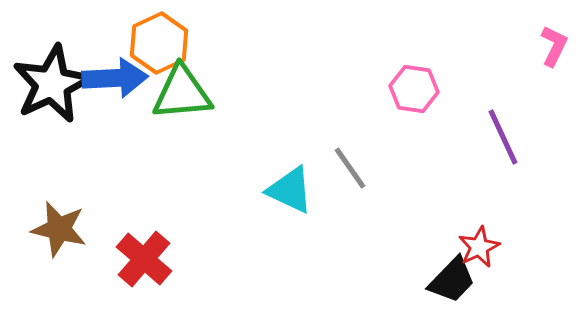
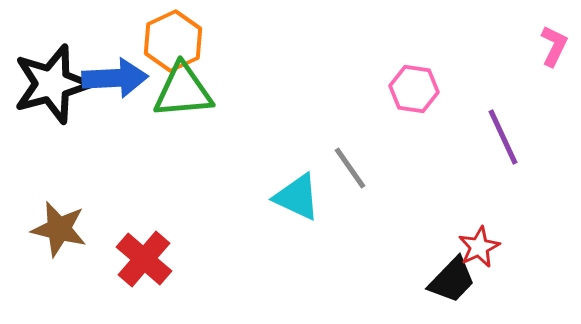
orange hexagon: moved 14 px right, 2 px up
black star: rotated 10 degrees clockwise
green triangle: moved 1 px right, 2 px up
cyan triangle: moved 7 px right, 7 px down
